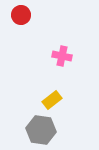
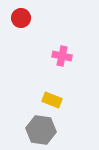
red circle: moved 3 px down
yellow rectangle: rotated 60 degrees clockwise
